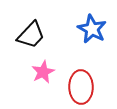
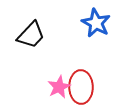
blue star: moved 4 px right, 6 px up
pink star: moved 16 px right, 15 px down
